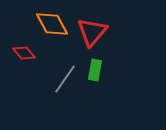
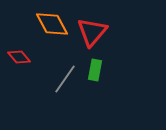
red diamond: moved 5 px left, 4 px down
